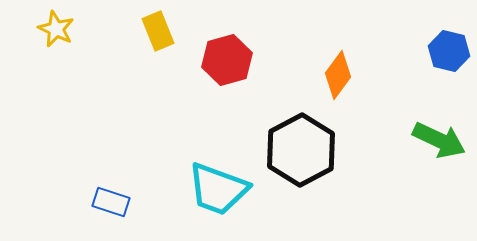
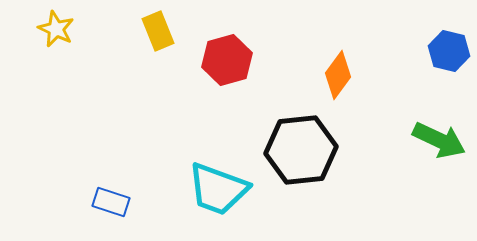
black hexagon: rotated 22 degrees clockwise
